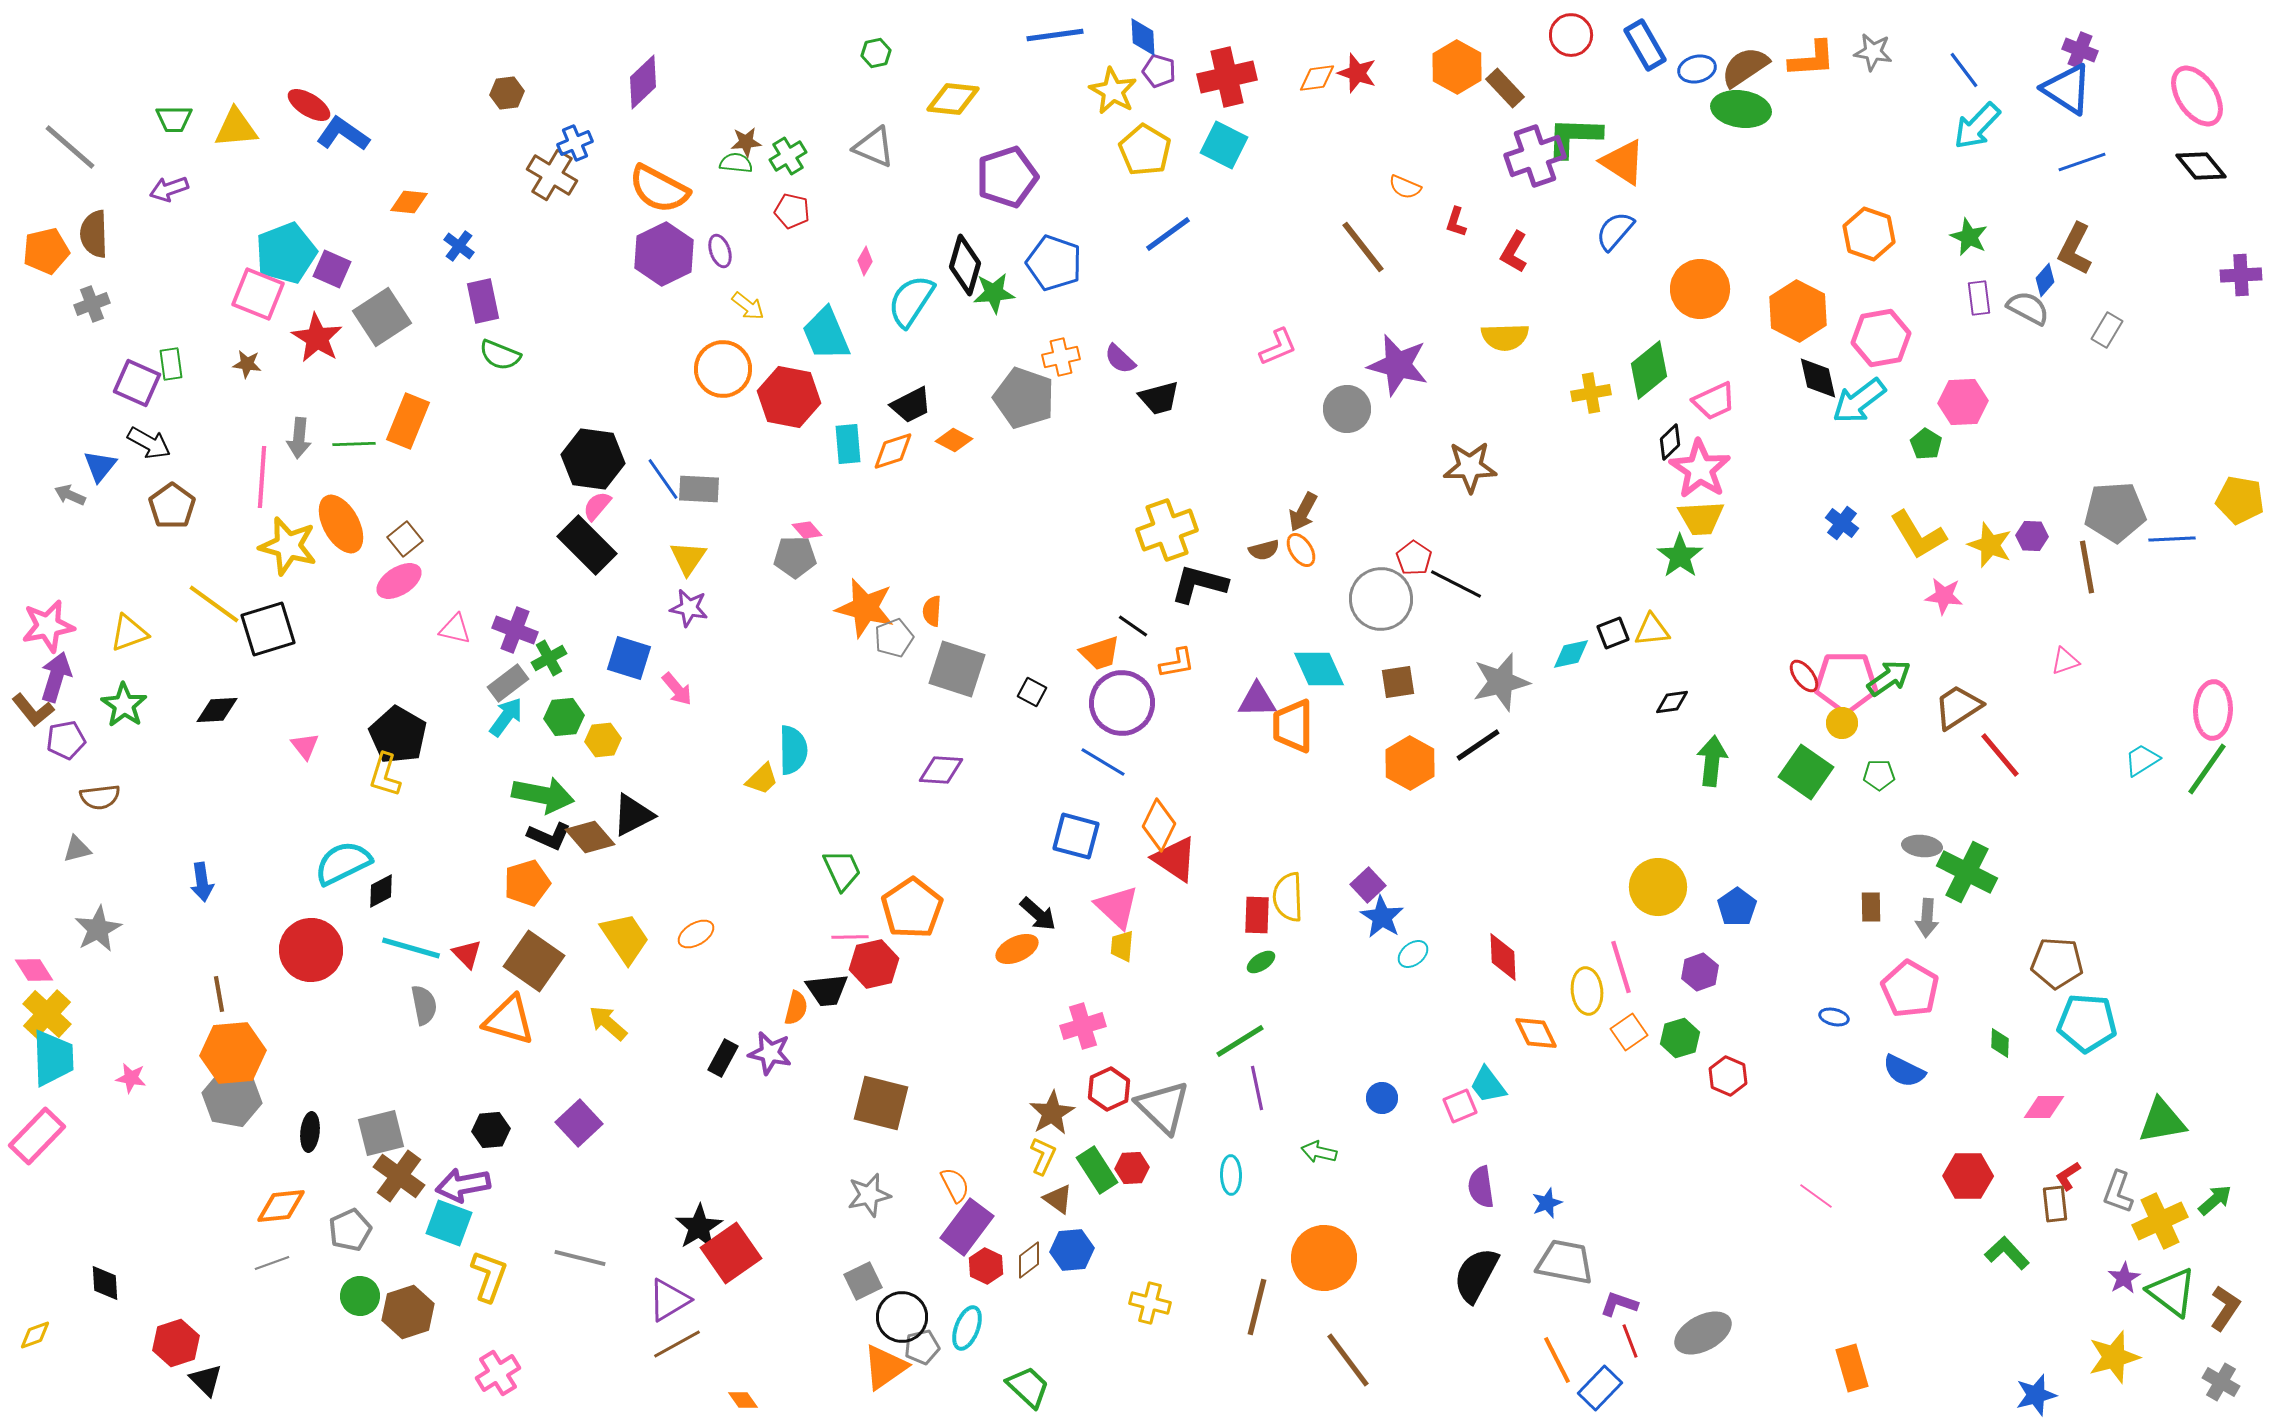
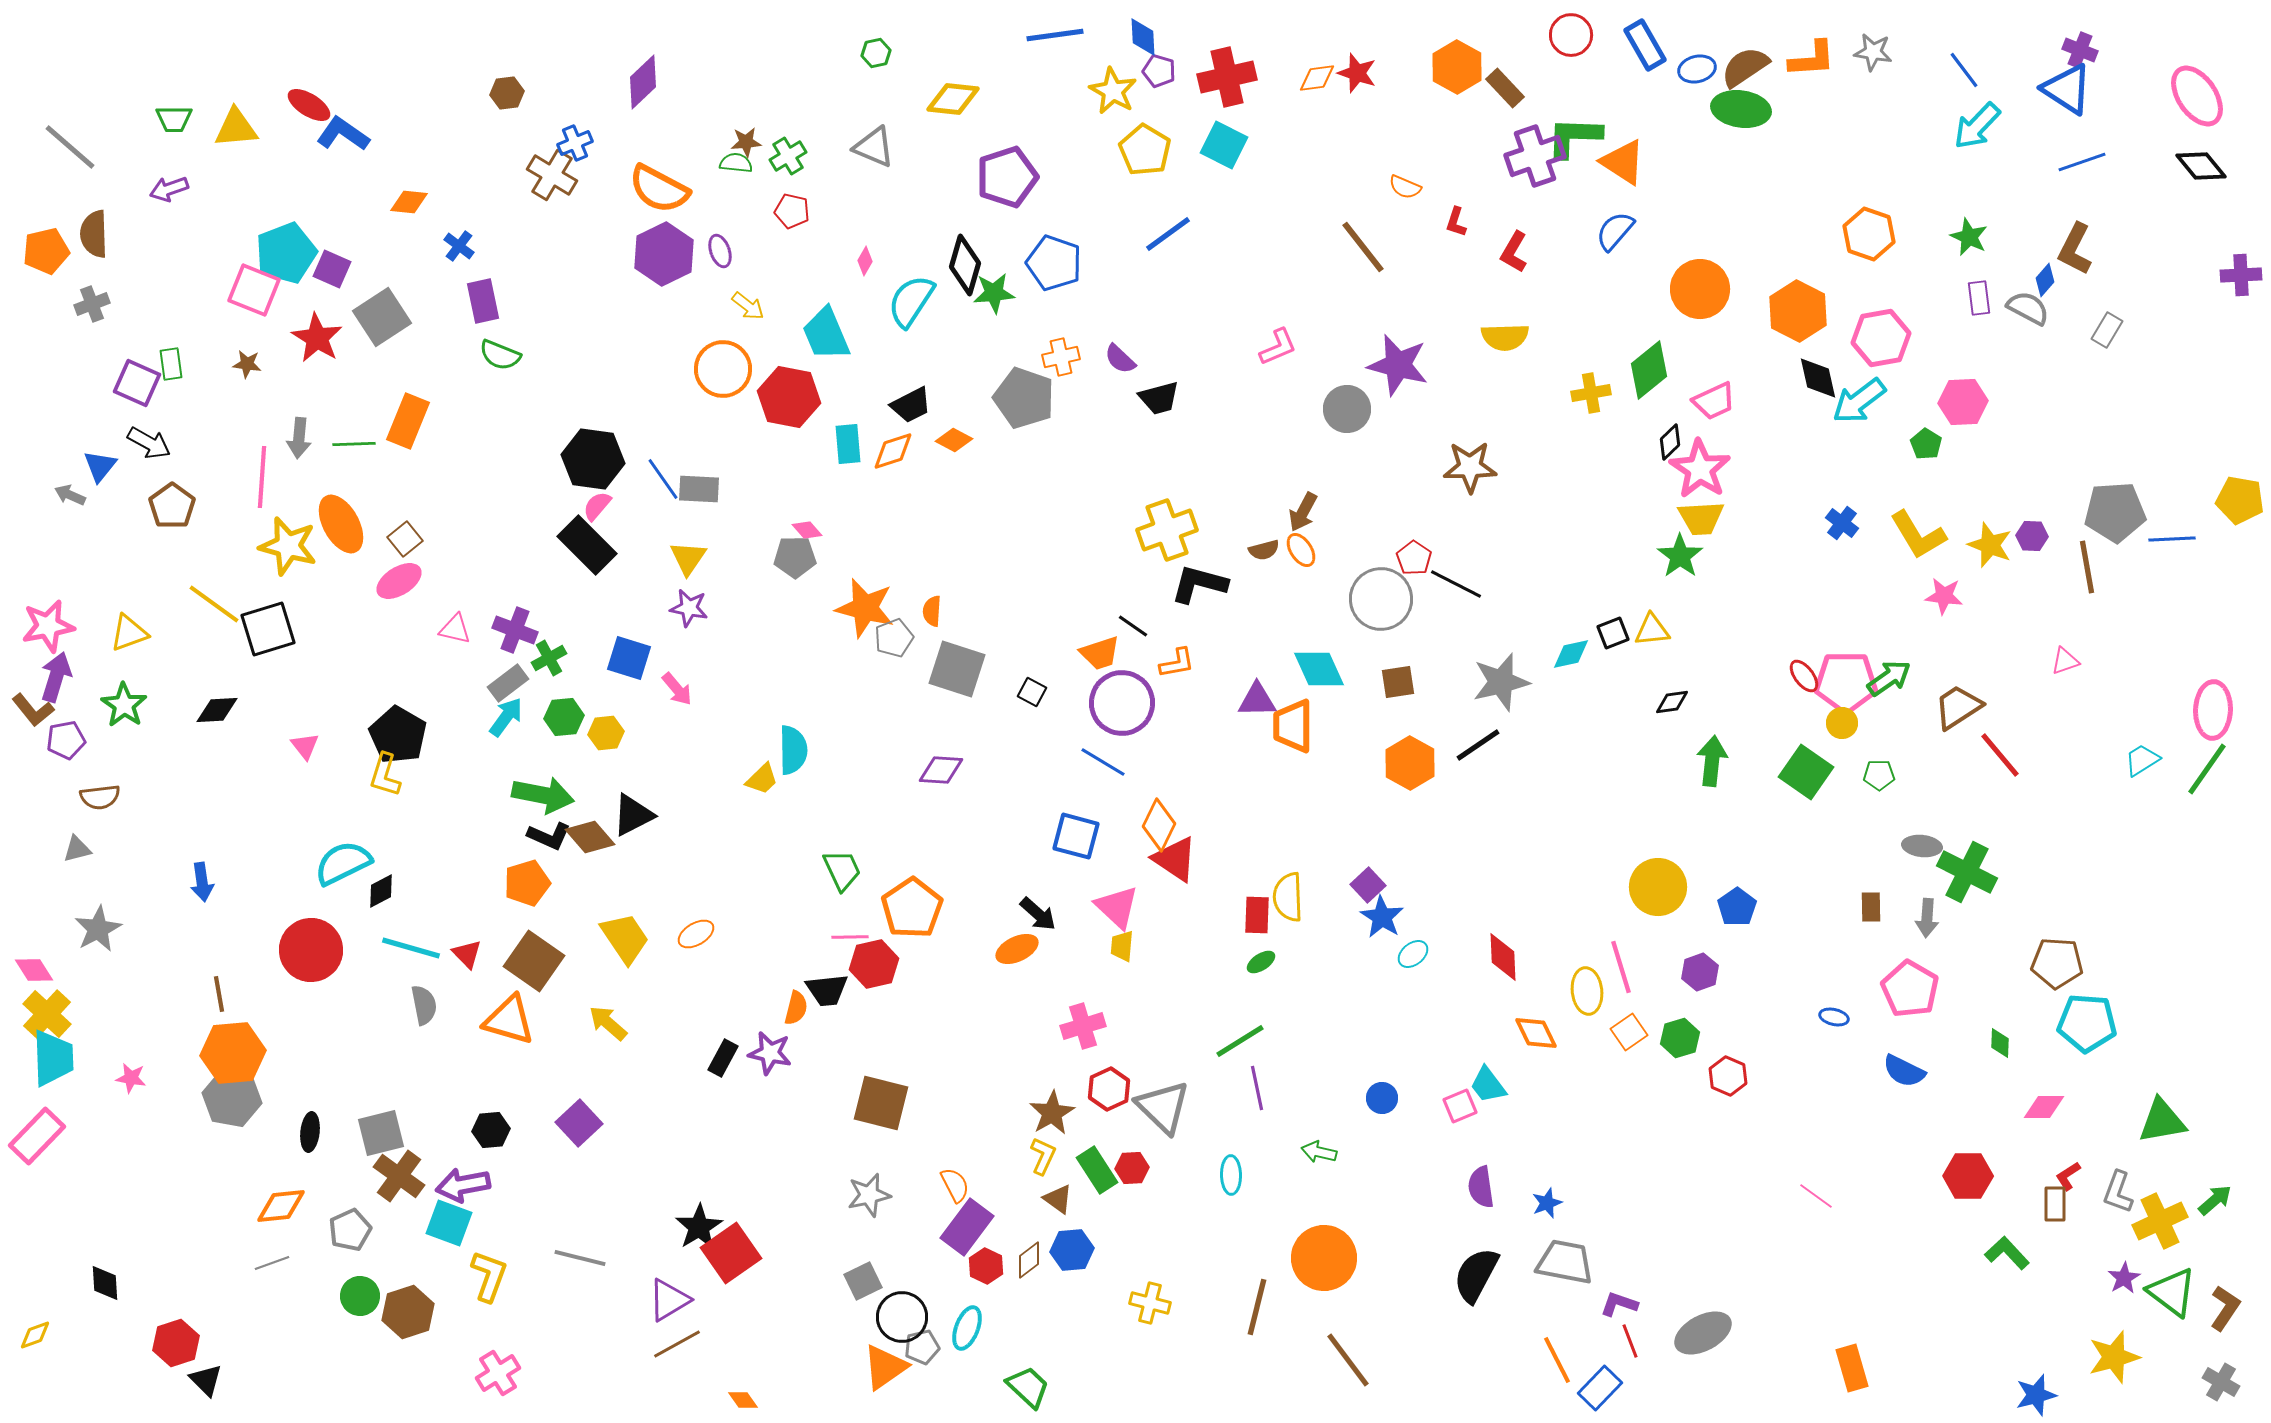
pink square at (258, 294): moved 4 px left, 4 px up
yellow hexagon at (603, 740): moved 3 px right, 7 px up
brown rectangle at (2055, 1204): rotated 6 degrees clockwise
